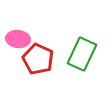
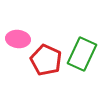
red pentagon: moved 8 px right, 1 px down
